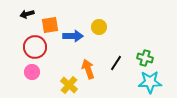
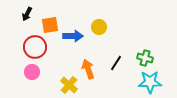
black arrow: rotated 48 degrees counterclockwise
